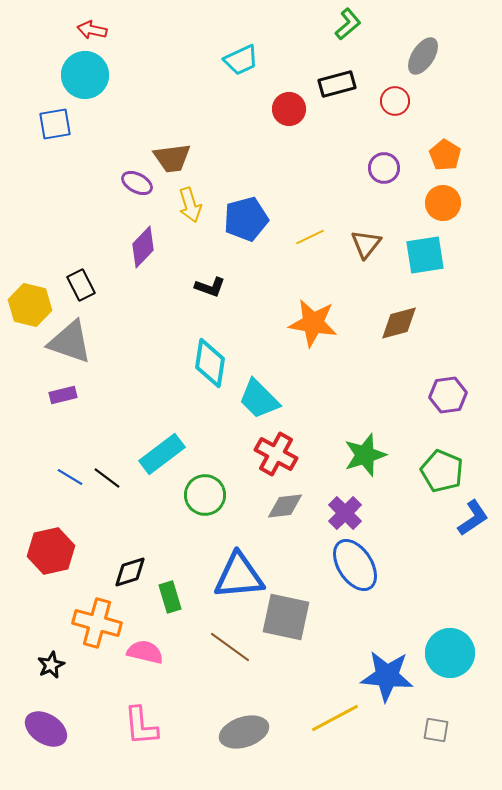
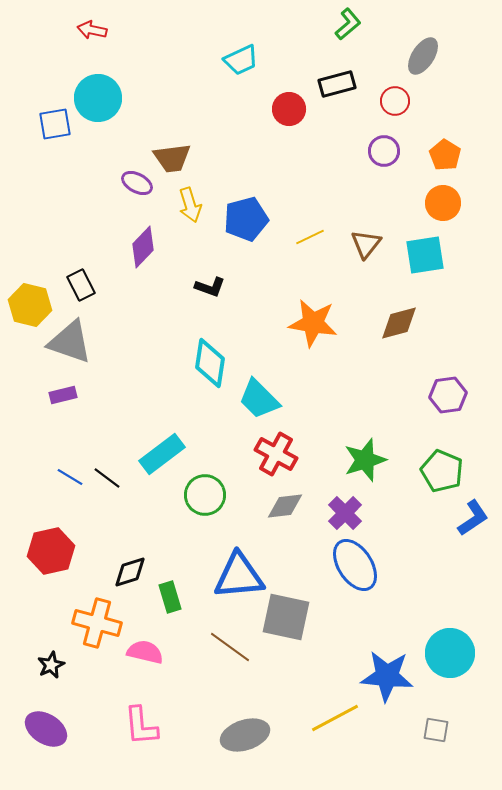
cyan circle at (85, 75): moved 13 px right, 23 px down
purple circle at (384, 168): moved 17 px up
green star at (365, 455): moved 5 px down
gray ellipse at (244, 732): moved 1 px right, 3 px down
